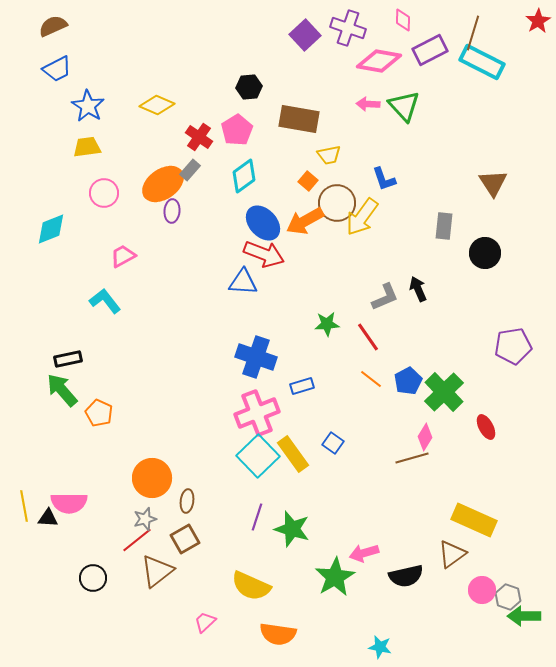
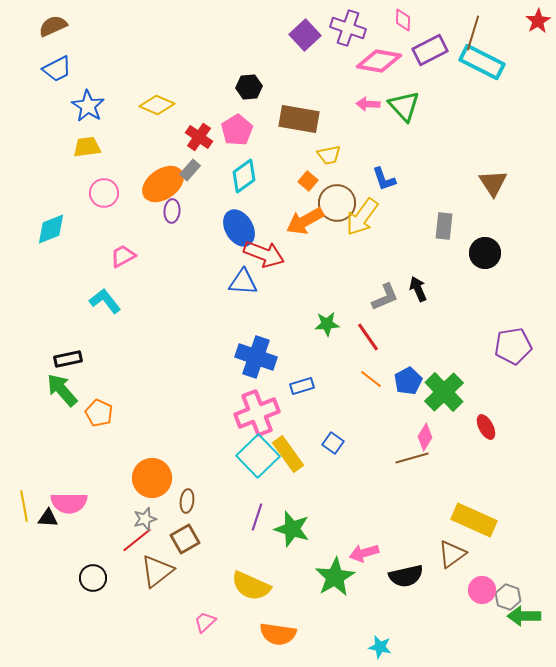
blue ellipse at (263, 223): moved 24 px left, 5 px down; rotated 12 degrees clockwise
yellow rectangle at (293, 454): moved 5 px left
